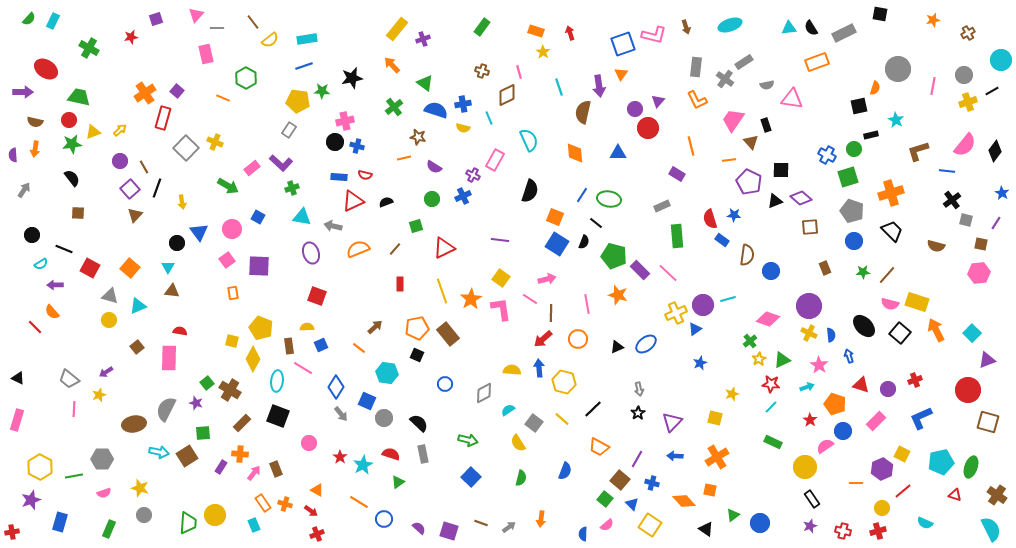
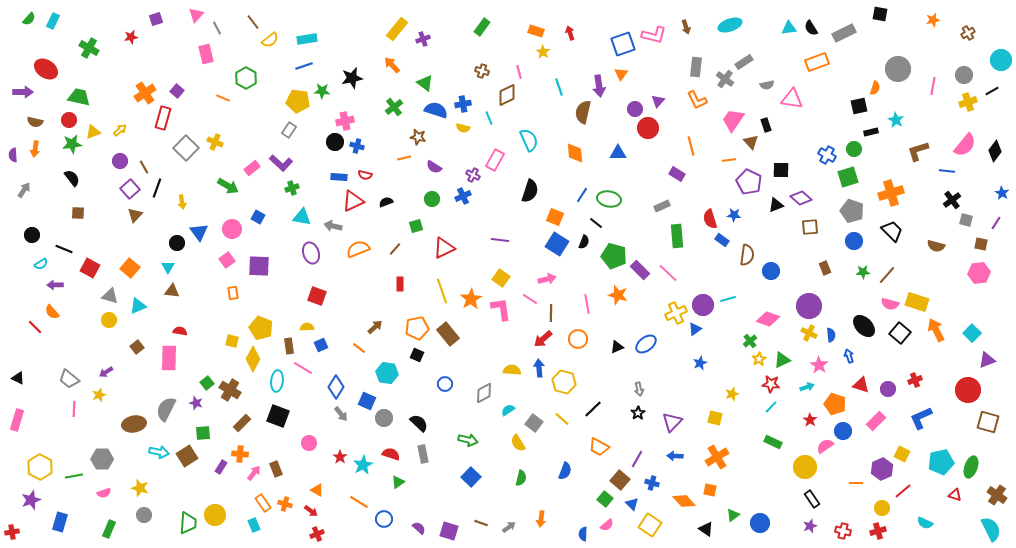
gray line at (217, 28): rotated 64 degrees clockwise
black rectangle at (871, 135): moved 3 px up
black triangle at (775, 201): moved 1 px right, 4 px down
